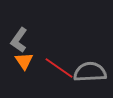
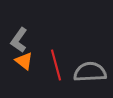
orange triangle: rotated 18 degrees counterclockwise
red line: moved 3 px left, 3 px up; rotated 40 degrees clockwise
